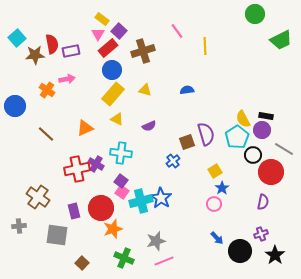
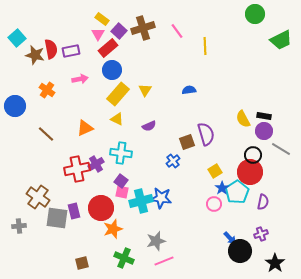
red semicircle at (52, 44): moved 1 px left, 5 px down
brown cross at (143, 51): moved 23 px up
brown star at (35, 55): rotated 18 degrees clockwise
pink arrow at (67, 79): moved 13 px right
yellow triangle at (145, 90): rotated 48 degrees clockwise
blue semicircle at (187, 90): moved 2 px right
yellow rectangle at (113, 94): moved 5 px right
black rectangle at (266, 116): moved 2 px left
purple circle at (262, 130): moved 2 px right, 1 px down
cyan pentagon at (237, 137): moved 55 px down
gray line at (284, 149): moved 3 px left
purple cross at (96, 164): rotated 28 degrees clockwise
red circle at (271, 172): moved 21 px left
pink square at (122, 192): rotated 24 degrees counterclockwise
blue star at (161, 198): rotated 25 degrees counterclockwise
gray square at (57, 235): moved 17 px up
blue arrow at (217, 238): moved 13 px right
black star at (275, 255): moved 8 px down
brown square at (82, 263): rotated 32 degrees clockwise
